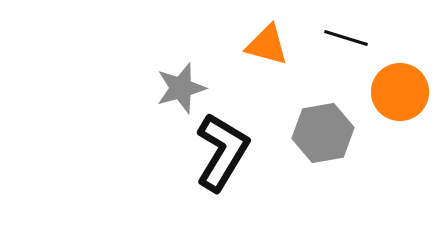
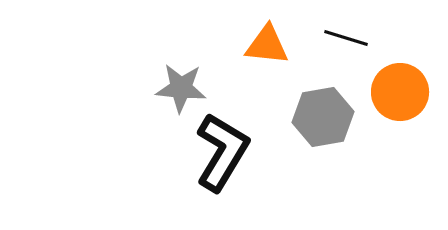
orange triangle: rotated 9 degrees counterclockwise
gray star: rotated 21 degrees clockwise
gray hexagon: moved 16 px up
